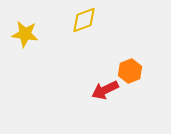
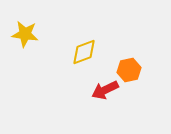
yellow diamond: moved 32 px down
orange hexagon: moved 1 px left, 1 px up; rotated 10 degrees clockwise
